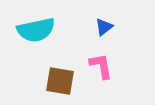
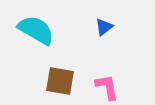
cyan semicircle: rotated 138 degrees counterclockwise
pink L-shape: moved 6 px right, 21 px down
